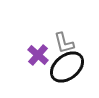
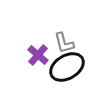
black ellipse: rotated 8 degrees clockwise
